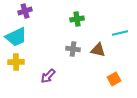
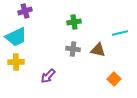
green cross: moved 3 px left, 3 px down
orange square: rotated 16 degrees counterclockwise
